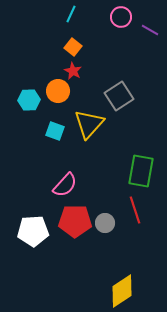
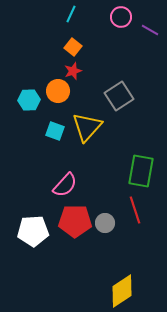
red star: rotated 24 degrees clockwise
yellow triangle: moved 2 px left, 3 px down
